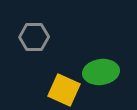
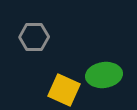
green ellipse: moved 3 px right, 3 px down
